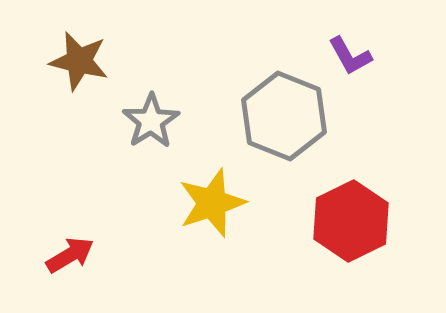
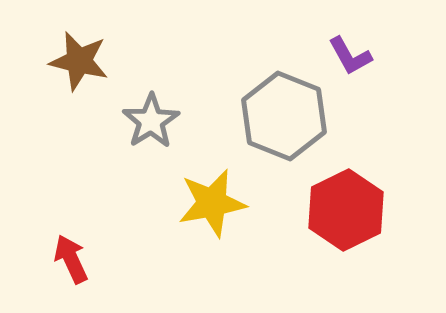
yellow star: rotated 8 degrees clockwise
red hexagon: moved 5 px left, 11 px up
red arrow: moved 1 px right, 4 px down; rotated 84 degrees counterclockwise
